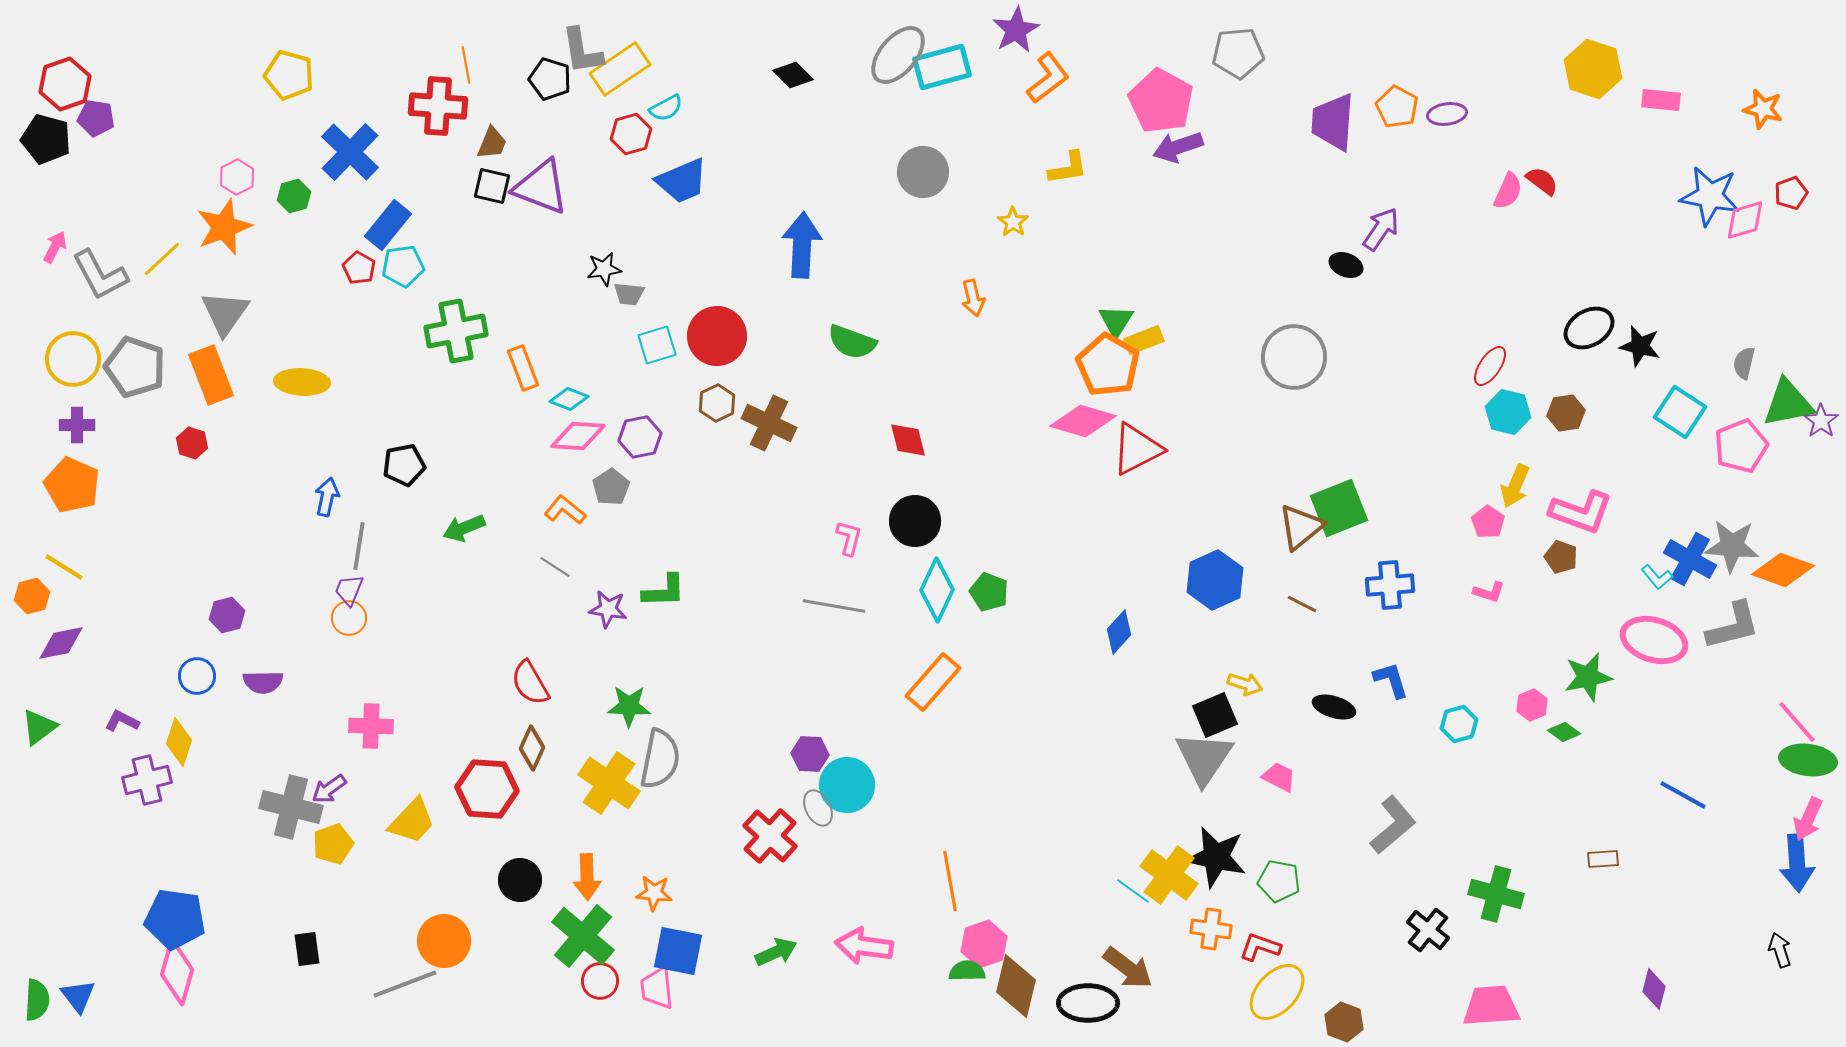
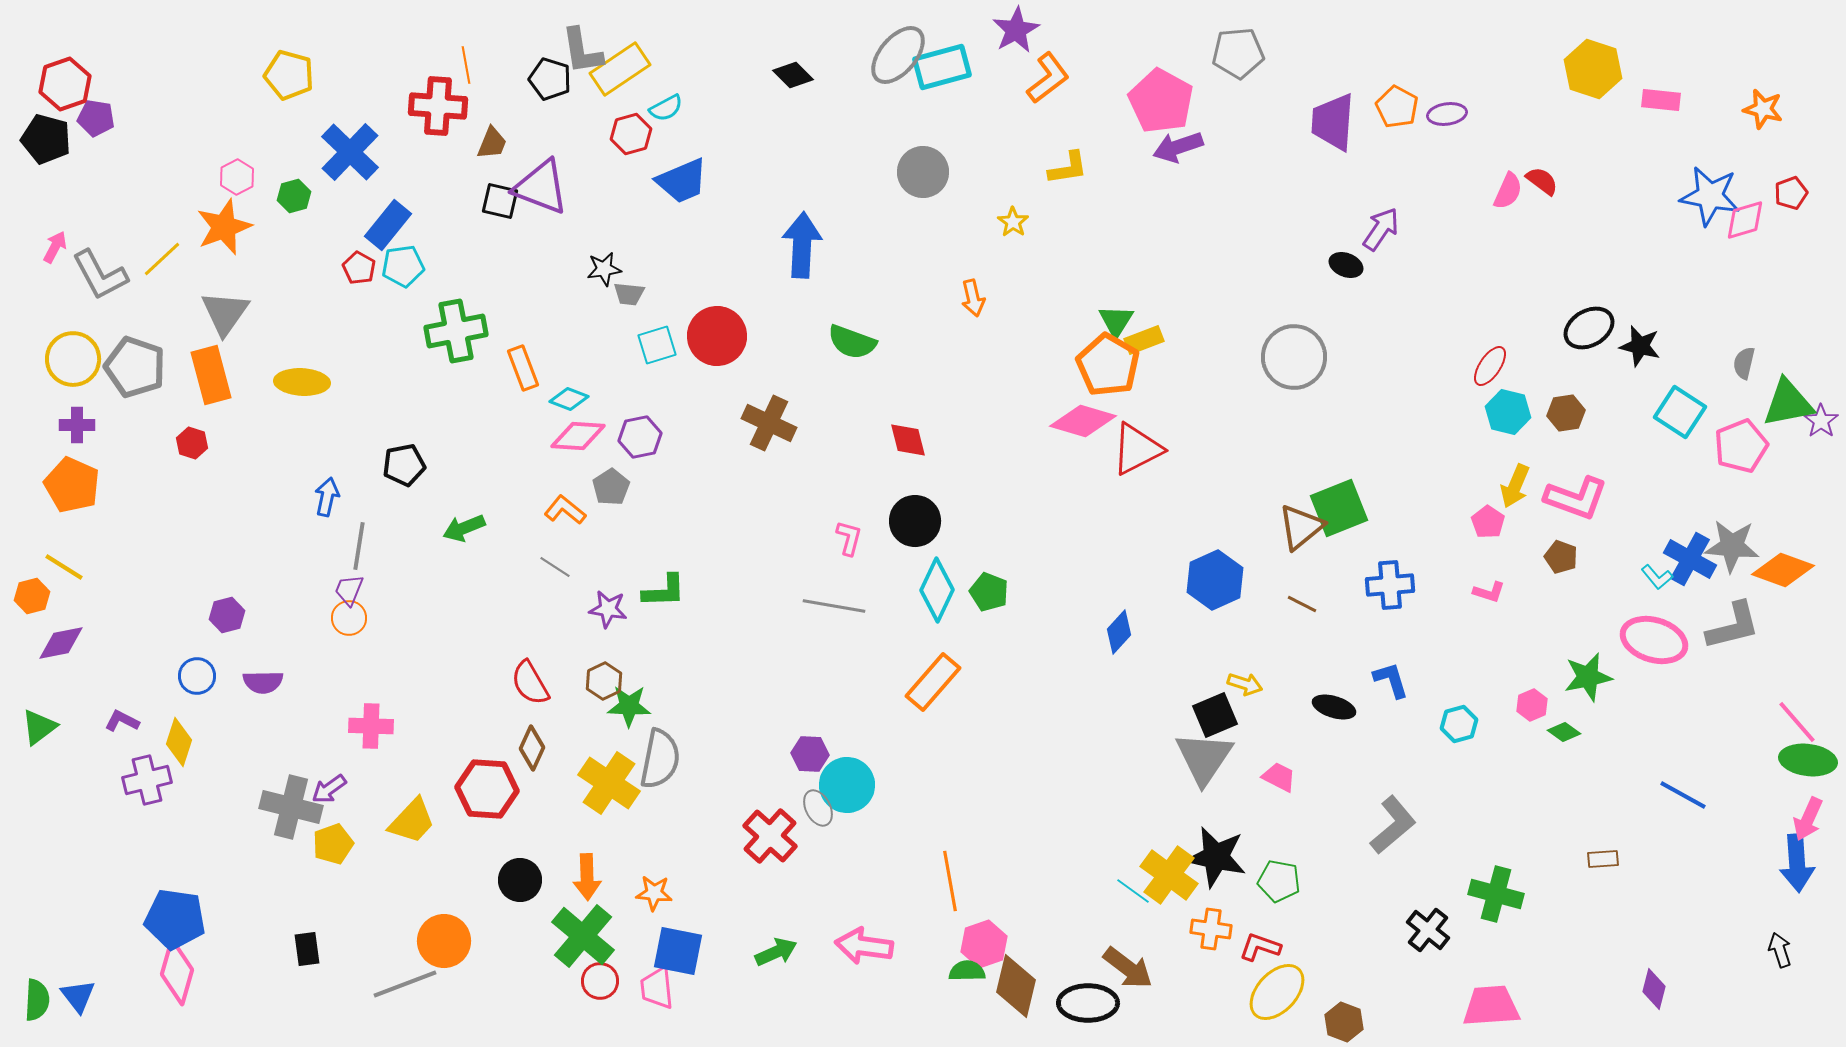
black square at (492, 186): moved 8 px right, 15 px down
orange rectangle at (211, 375): rotated 6 degrees clockwise
brown hexagon at (717, 403): moved 113 px left, 278 px down
pink L-shape at (1581, 512): moved 5 px left, 14 px up
